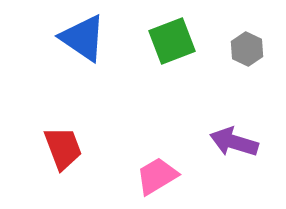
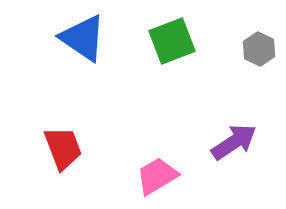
gray hexagon: moved 12 px right
purple arrow: rotated 129 degrees clockwise
